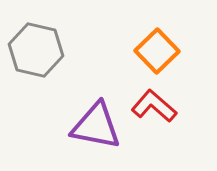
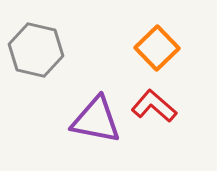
orange square: moved 3 px up
purple triangle: moved 6 px up
